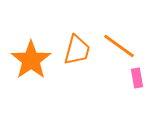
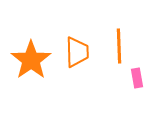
orange line: rotated 52 degrees clockwise
orange trapezoid: moved 2 px down; rotated 16 degrees counterclockwise
